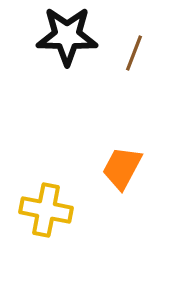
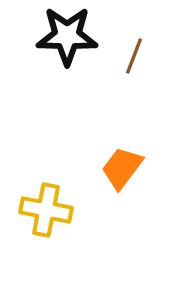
brown line: moved 3 px down
orange trapezoid: rotated 9 degrees clockwise
